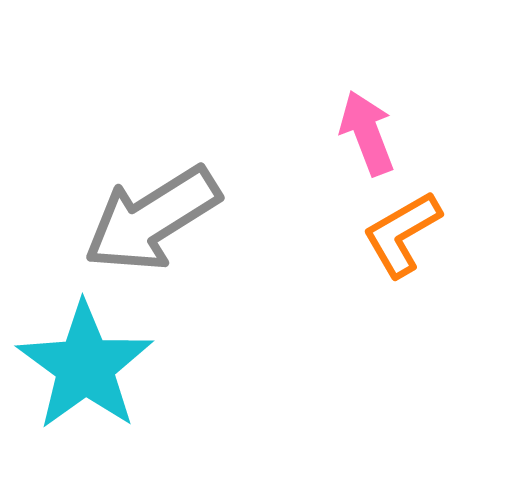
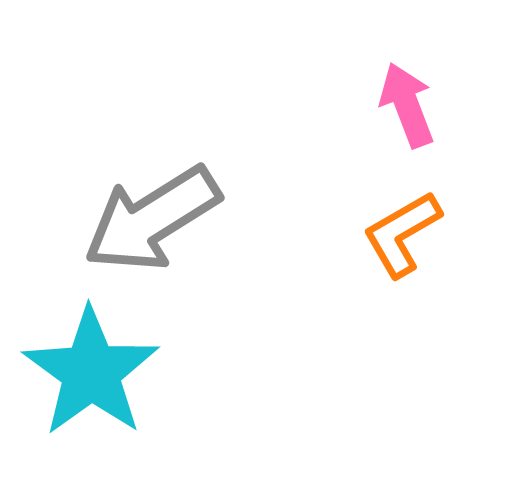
pink arrow: moved 40 px right, 28 px up
cyan star: moved 6 px right, 6 px down
